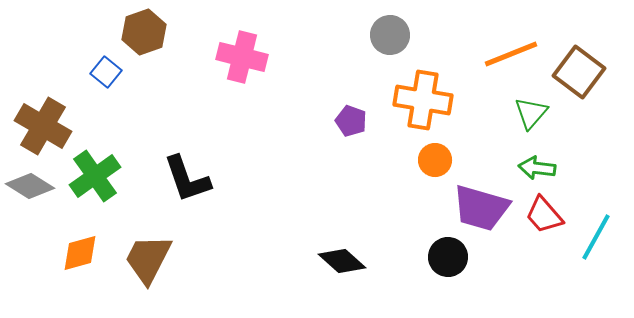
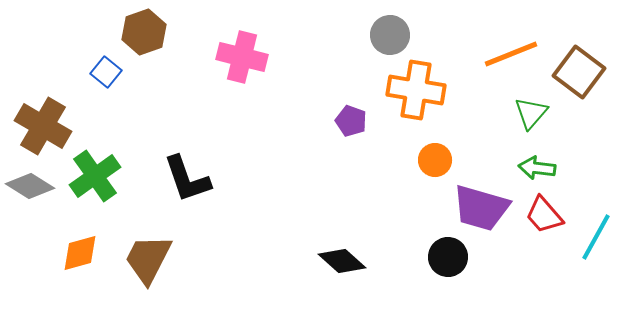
orange cross: moved 7 px left, 10 px up
